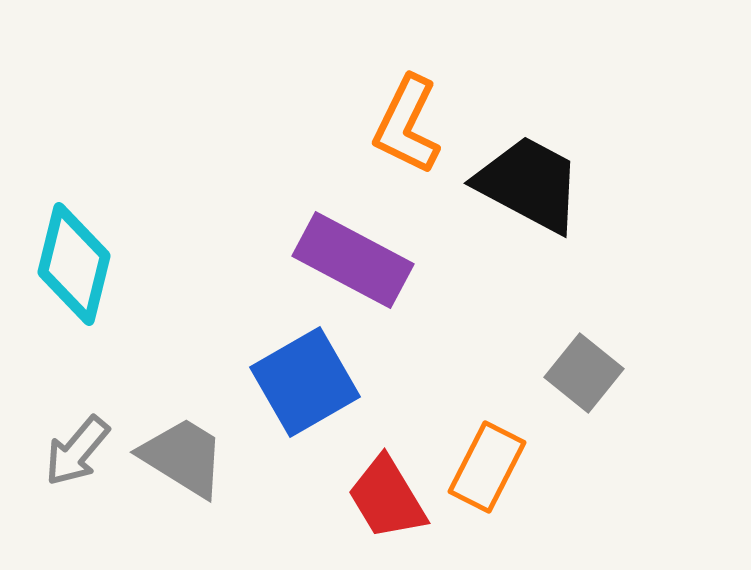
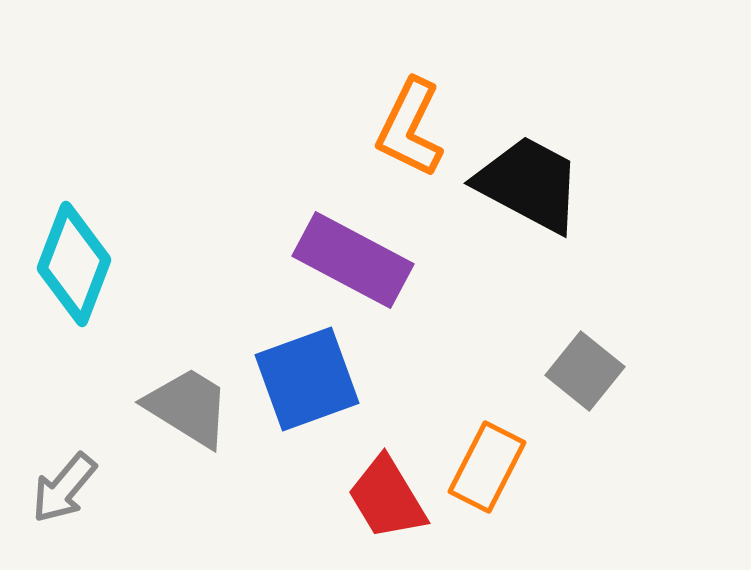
orange L-shape: moved 3 px right, 3 px down
cyan diamond: rotated 7 degrees clockwise
gray square: moved 1 px right, 2 px up
blue square: moved 2 px right, 3 px up; rotated 10 degrees clockwise
gray arrow: moved 13 px left, 37 px down
gray trapezoid: moved 5 px right, 50 px up
